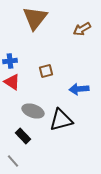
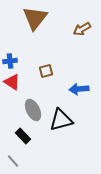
gray ellipse: moved 1 px up; rotated 45 degrees clockwise
